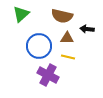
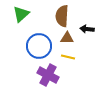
brown semicircle: rotated 80 degrees clockwise
